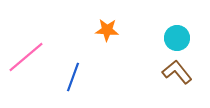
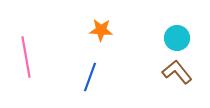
orange star: moved 6 px left
pink line: rotated 60 degrees counterclockwise
blue line: moved 17 px right
